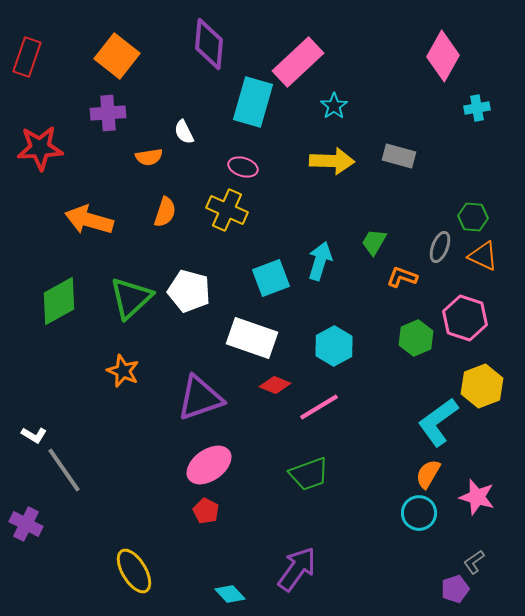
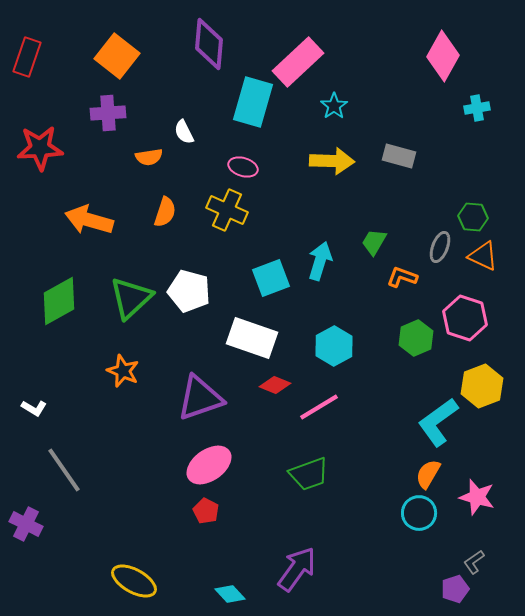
white L-shape at (34, 435): moved 27 px up
yellow ellipse at (134, 571): moved 10 px down; rotated 30 degrees counterclockwise
